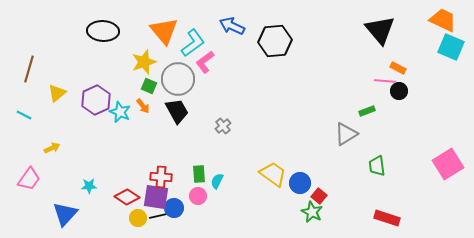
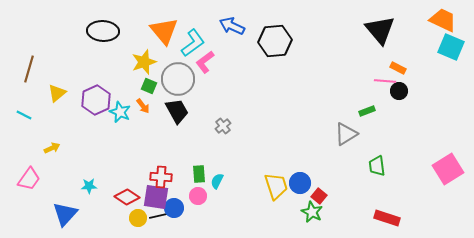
pink square at (448, 164): moved 5 px down
yellow trapezoid at (273, 174): moved 3 px right, 12 px down; rotated 36 degrees clockwise
